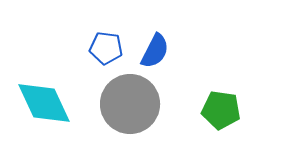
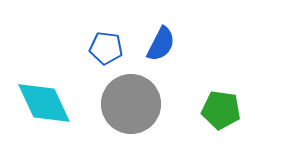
blue semicircle: moved 6 px right, 7 px up
gray circle: moved 1 px right
